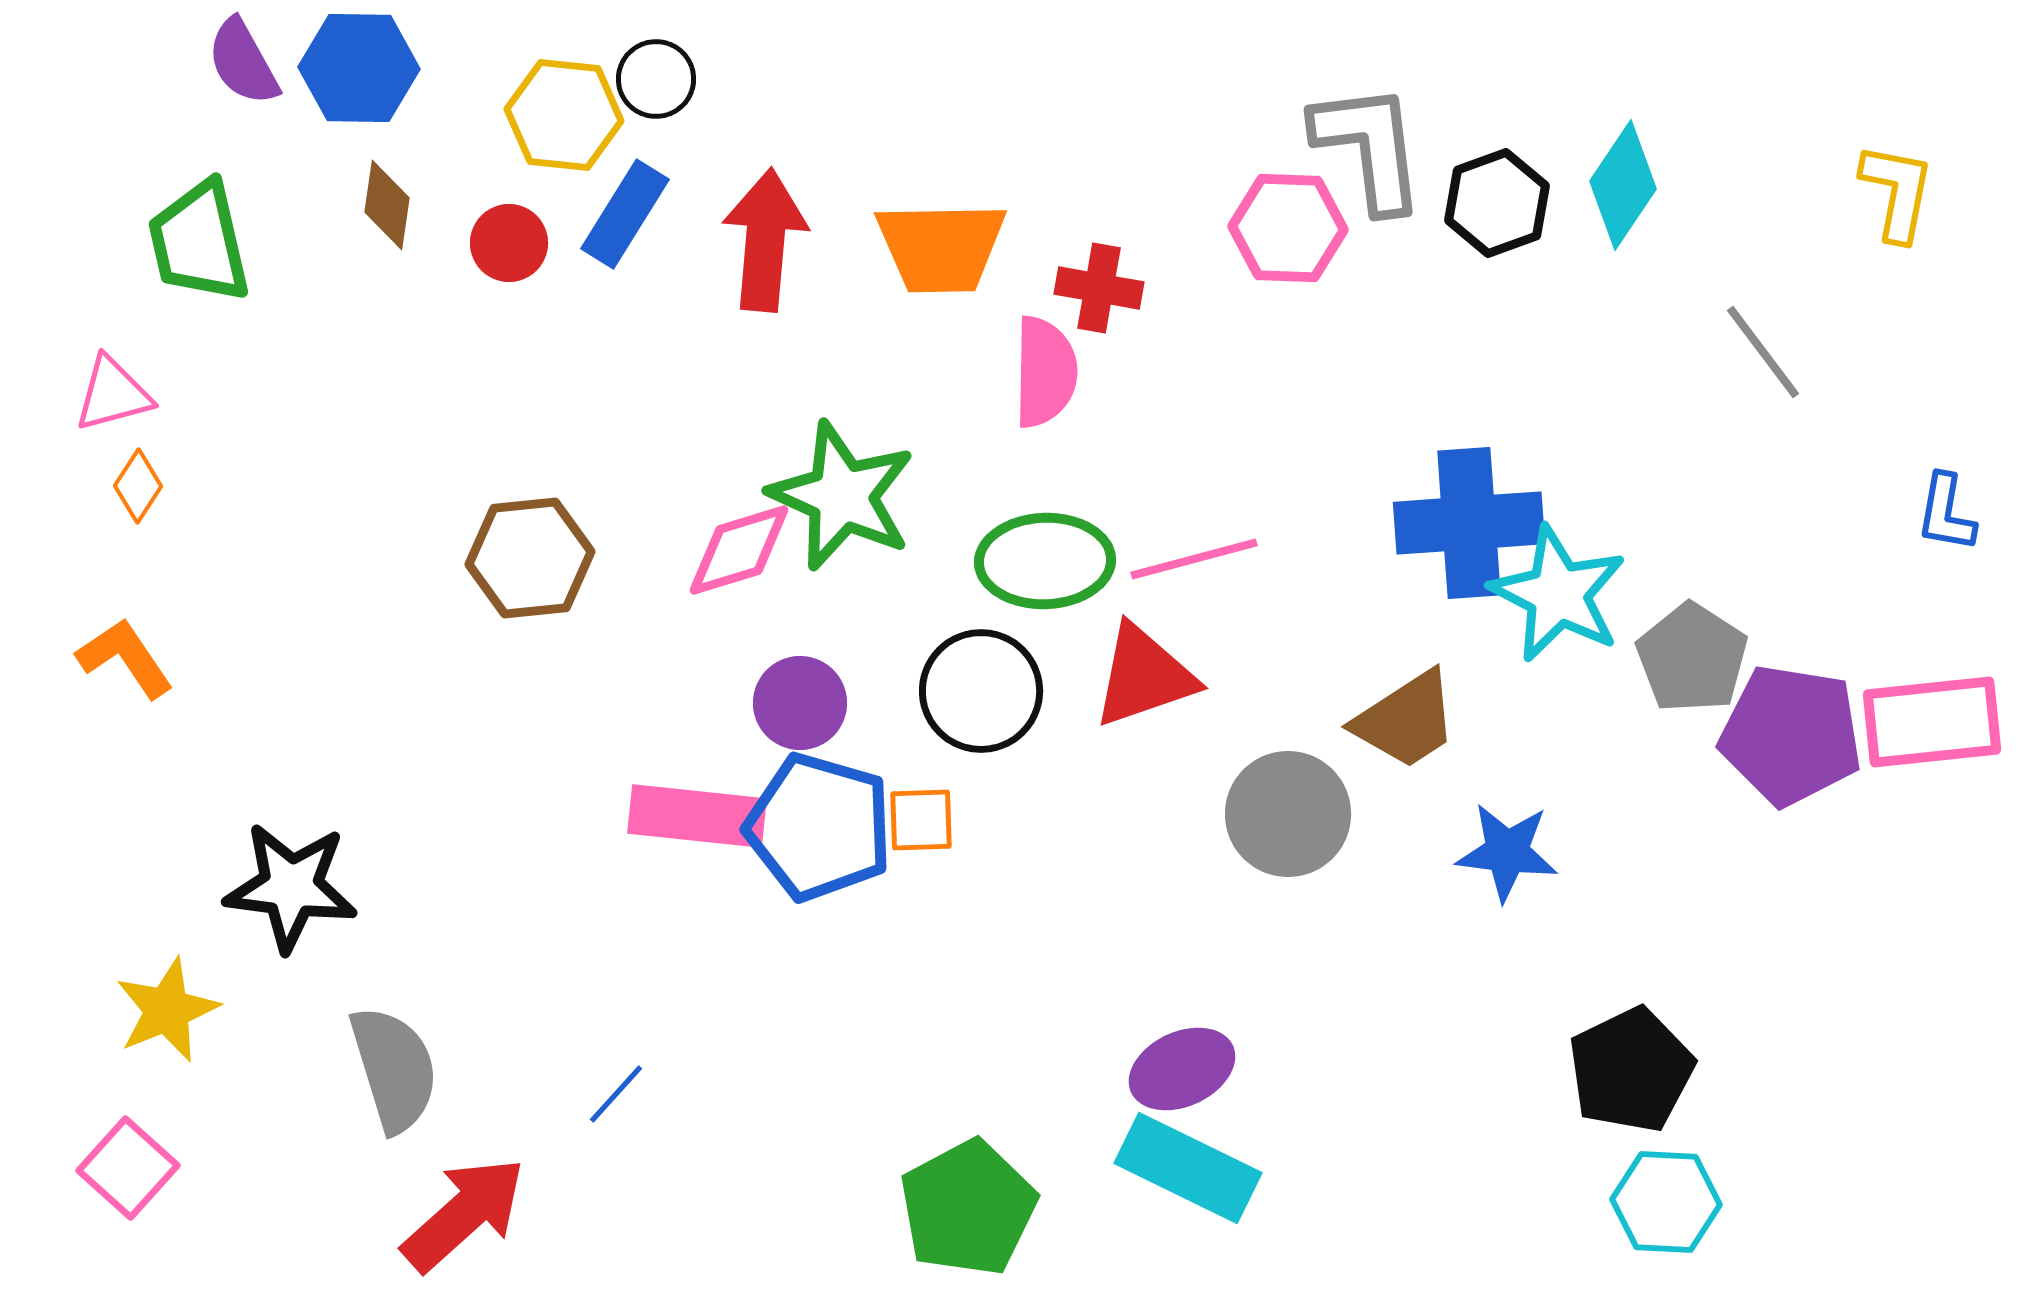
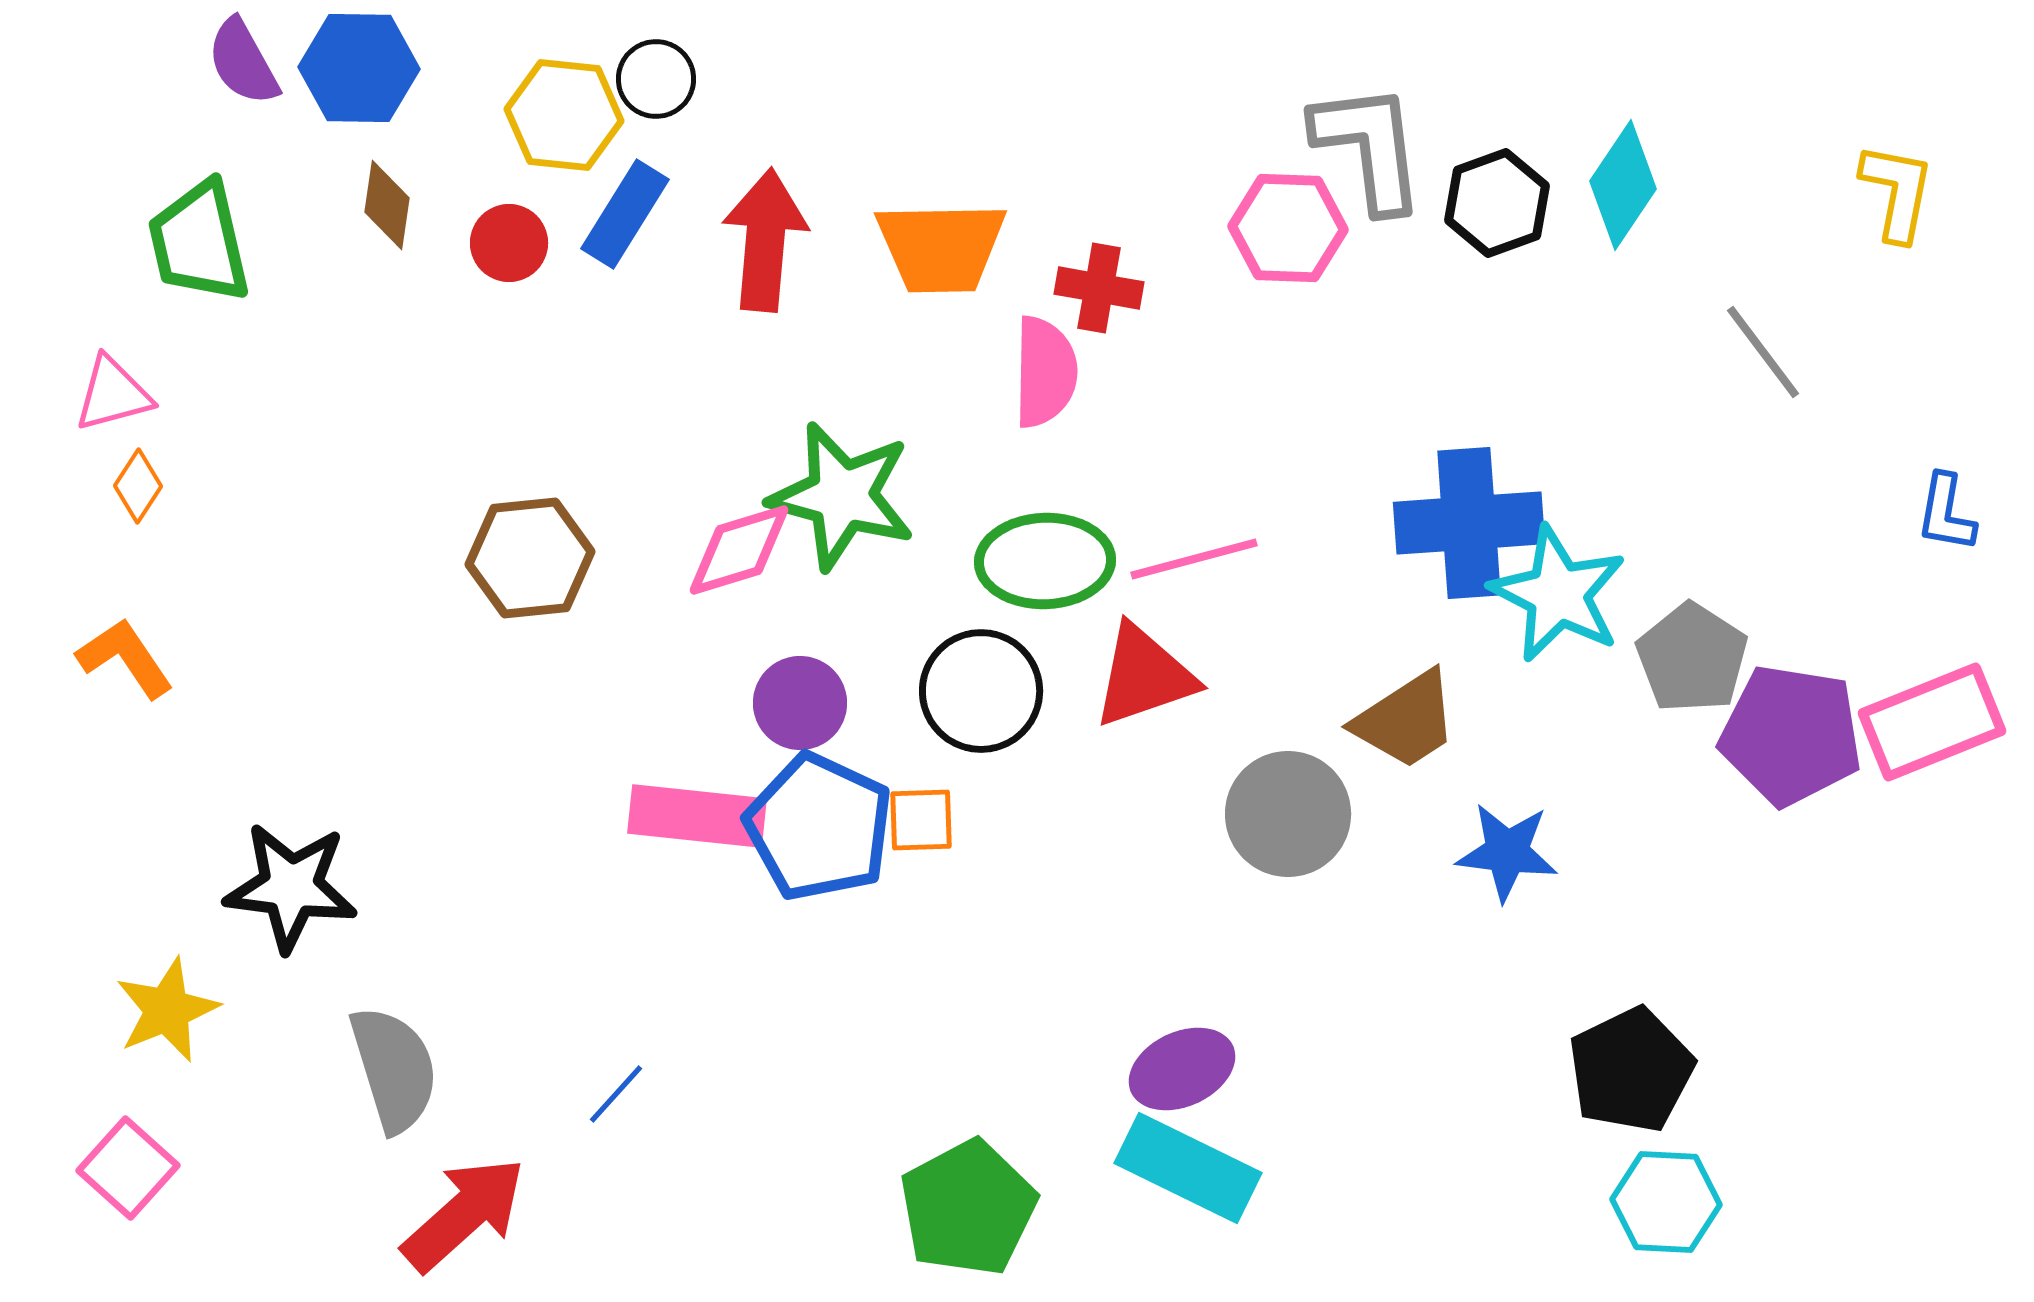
green star at (842, 496): rotated 9 degrees counterclockwise
pink rectangle at (1932, 722): rotated 16 degrees counterclockwise
blue pentagon at (819, 827): rotated 9 degrees clockwise
